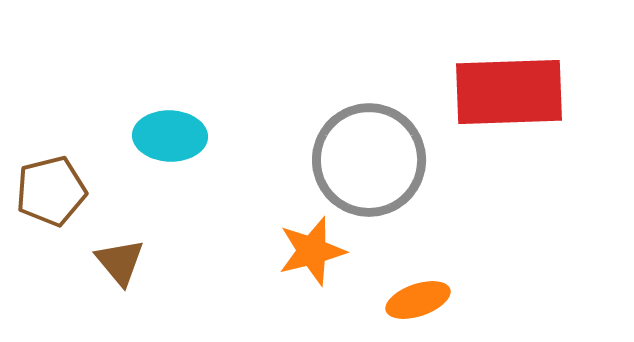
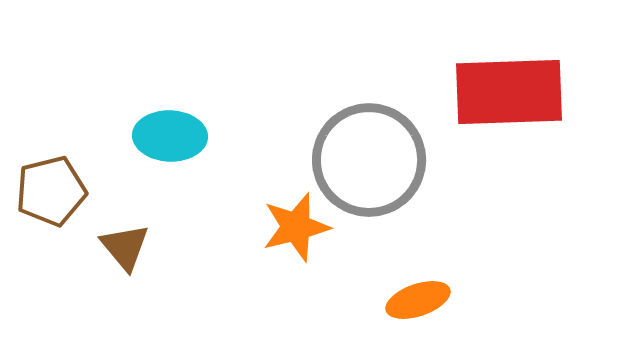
orange star: moved 16 px left, 24 px up
brown triangle: moved 5 px right, 15 px up
